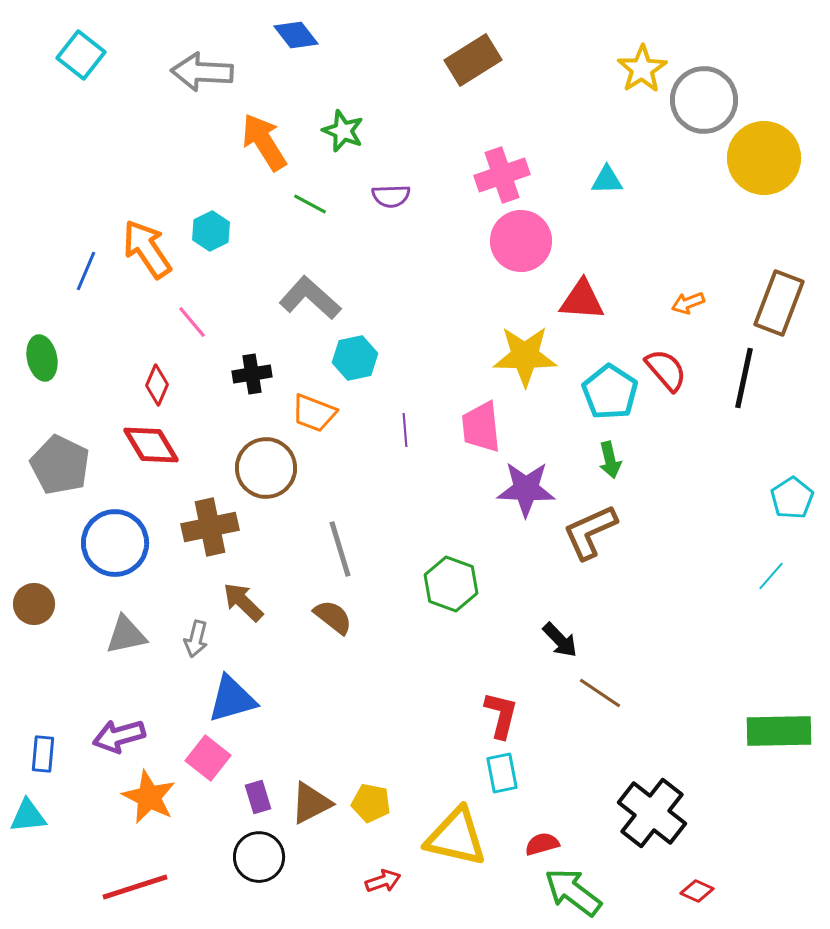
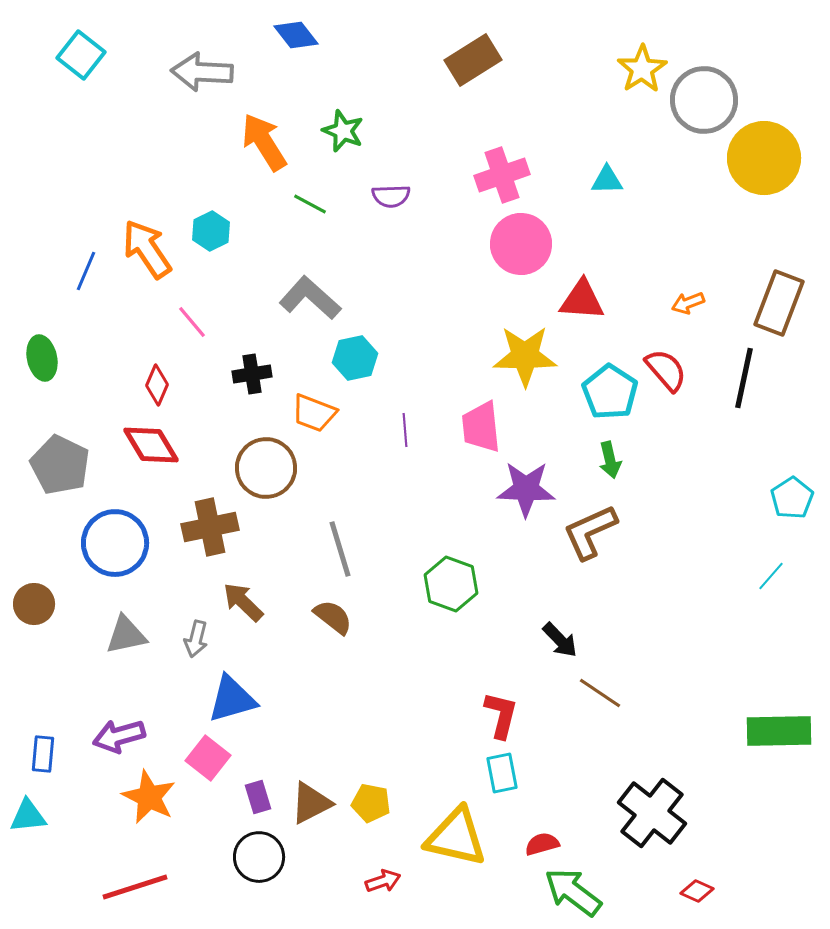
pink circle at (521, 241): moved 3 px down
